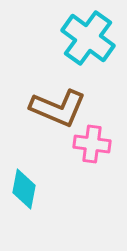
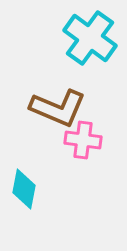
cyan cross: moved 2 px right
pink cross: moved 9 px left, 4 px up
